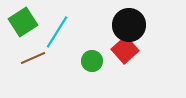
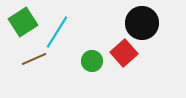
black circle: moved 13 px right, 2 px up
red square: moved 1 px left, 3 px down
brown line: moved 1 px right, 1 px down
